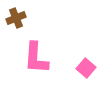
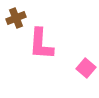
pink L-shape: moved 5 px right, 14 px up
